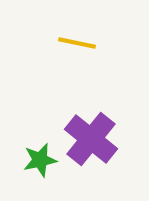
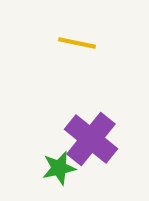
green star: moved 19 px right, 8 px down
